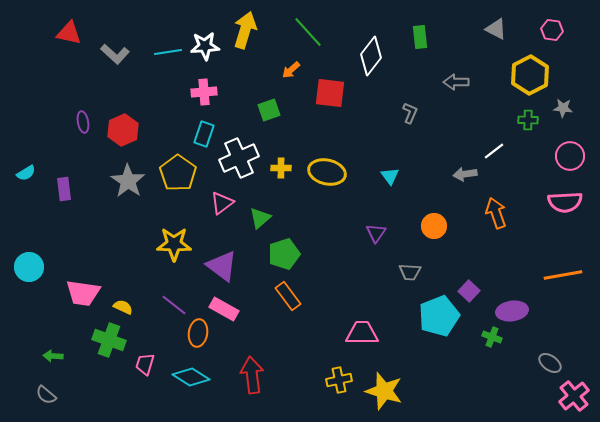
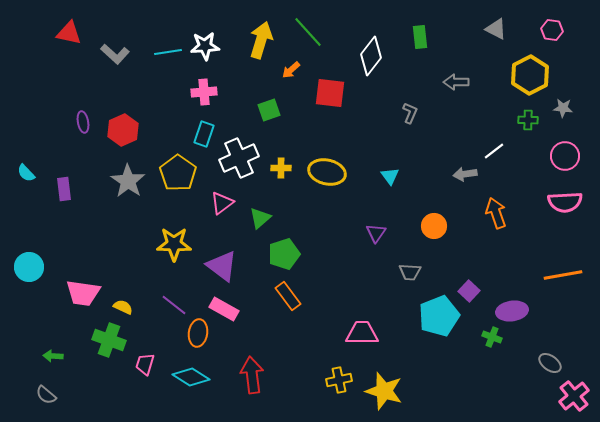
yellow arrow at (245, 30): moved 16 px right, 10 px down
pink circle at (570, 156): moved 5 px left
cyan semicircle at (26, 173): rotated 78 degrees clockwise
